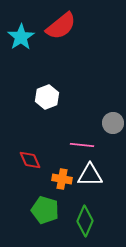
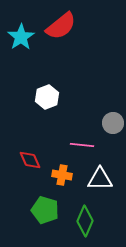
white triangle: moved 10 px right, 4 px down
orange cross: moved 4 px up
